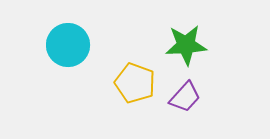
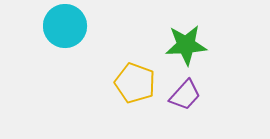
cyan circle: moved 3 px left, 19 px up
purple trapezoid: moved 2 px up
